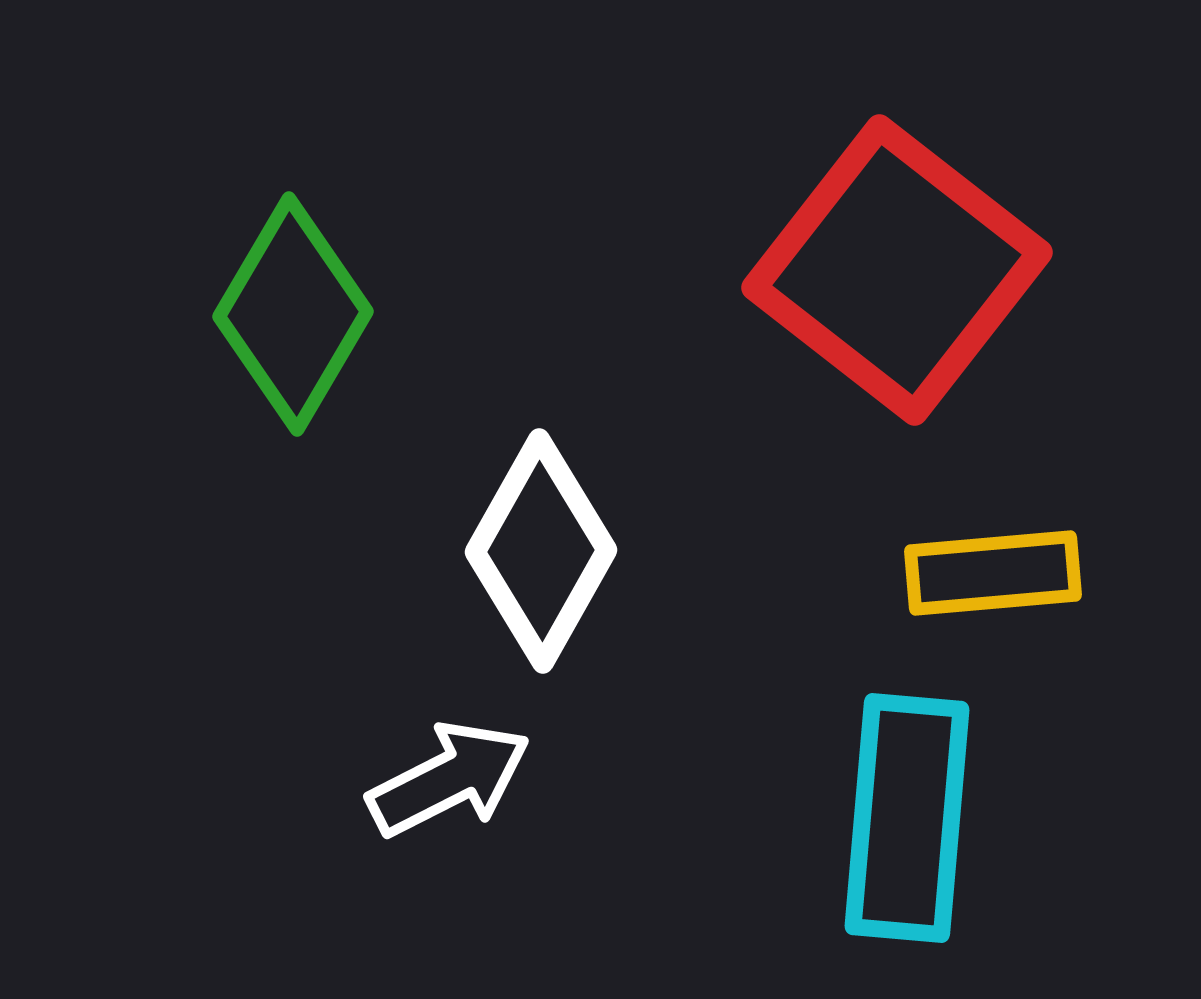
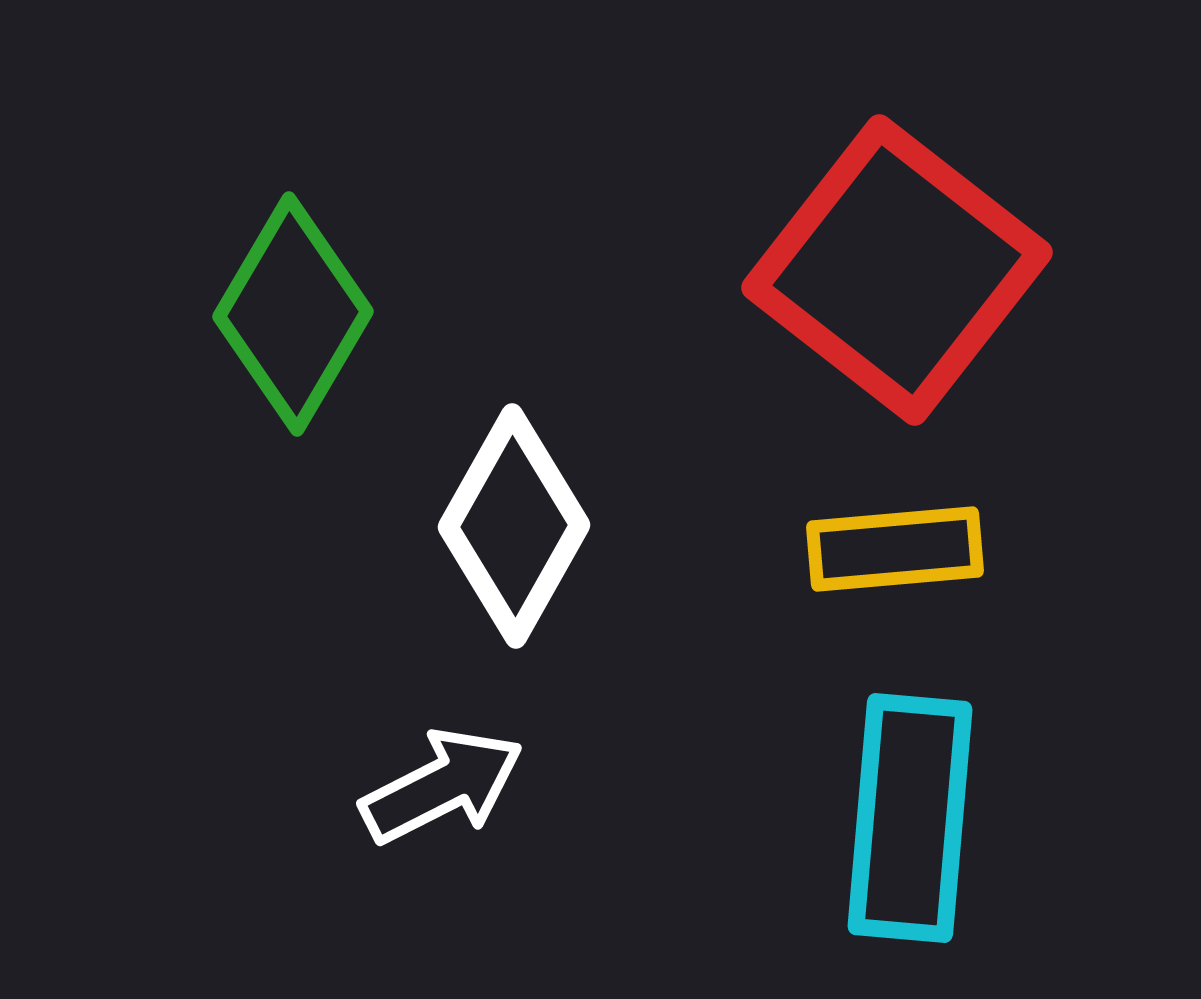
white diamond: moved 27 px left, 25 px up
yellow rectangle: moved 98 px left, 24 px up
white arrow: moved 7 px left, 7 px down
cyan rectangle: moved 3 px right
